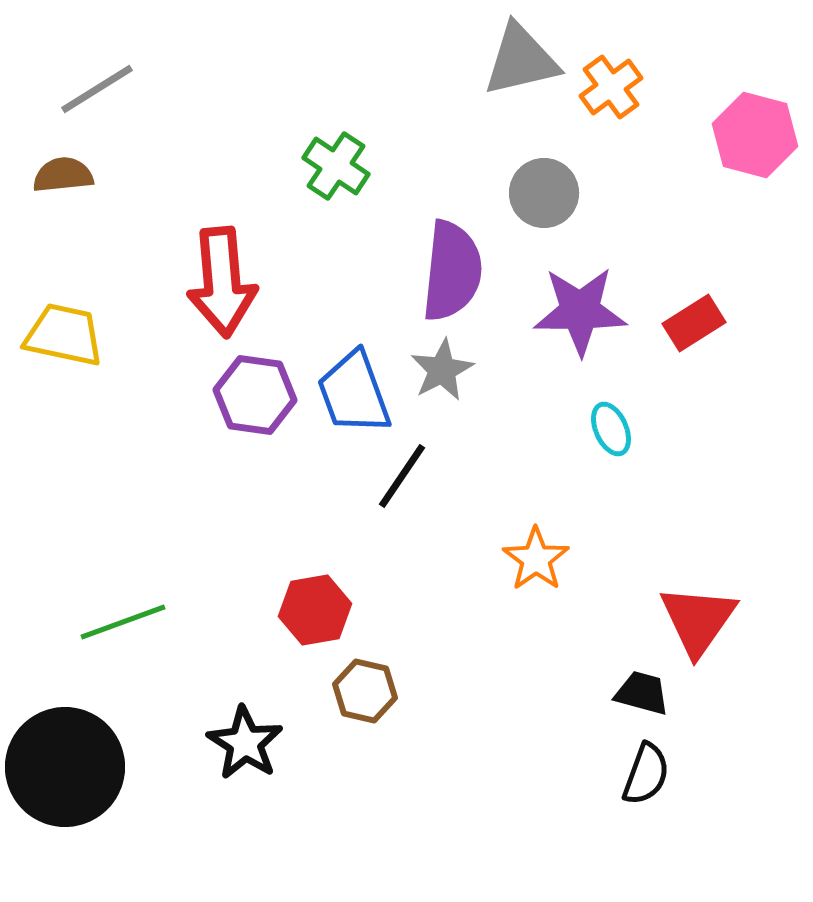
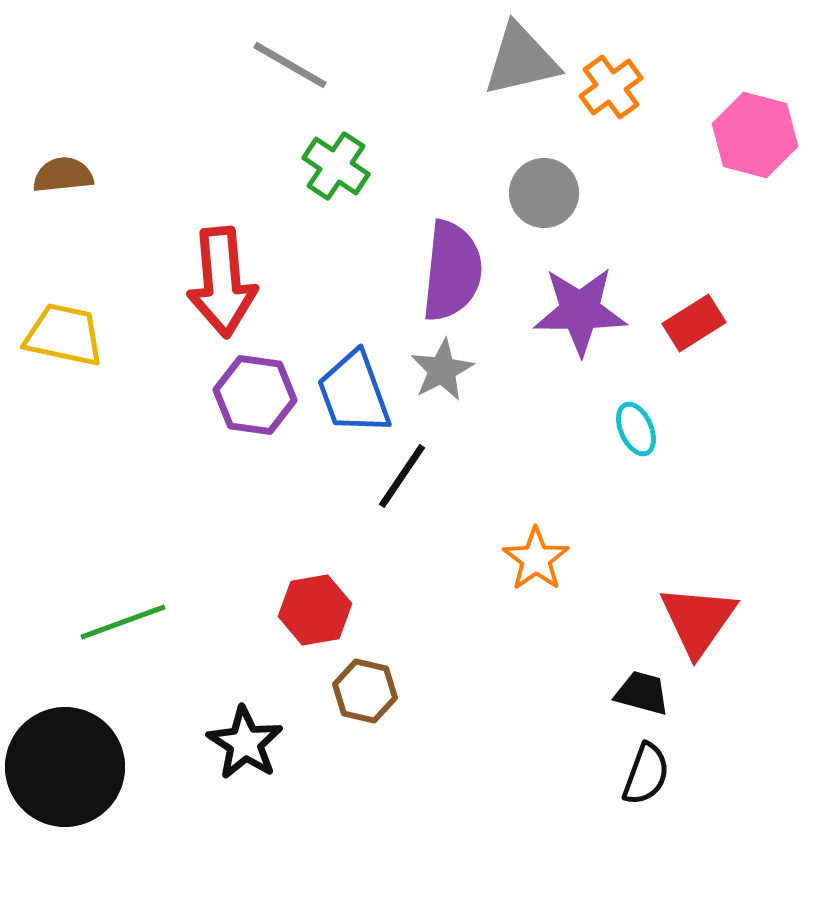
gray line: moved 193 px right, 24 px up; rotated 62 degrees clockwise
cyan ellipse: moved 25 px right
